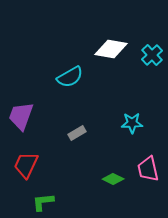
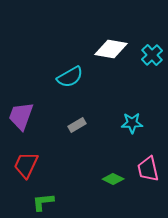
gray rectangle: moved 8 px up
